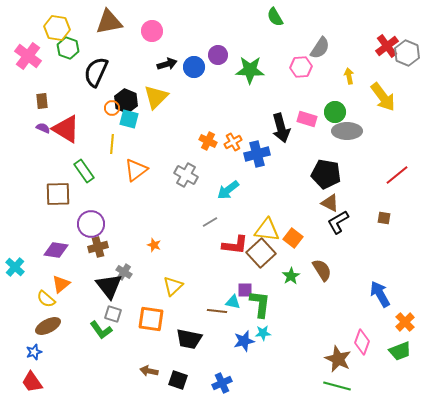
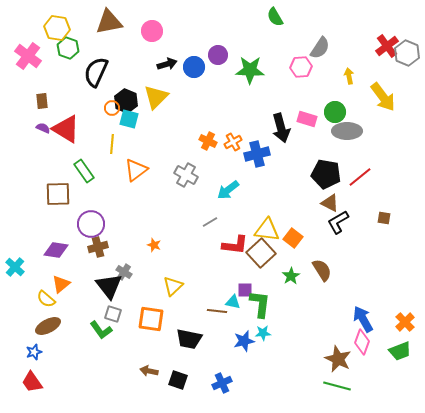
red line at (397, 175): moved 37 px left, 2 px down
blue arrow at (380, 294): moved 17 px left, 25 px down
